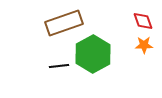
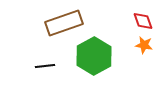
orange star: rotated 12 degrees clockwise
green hexagon: moved 1 px right, 2 px down
black line: moved 14 px left
